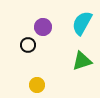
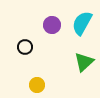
purple circle: moved 9 px right, 2 px up
black circle: moved 3 px left, 2 px down
green triangle: moved 2 px right, 1 px down; rotated 25 degrees counterclockwise
